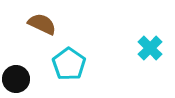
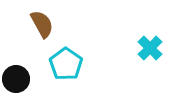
brown semicircle: rotated 36 degrees clockwise
cyan pentagon: moved 3 px left
